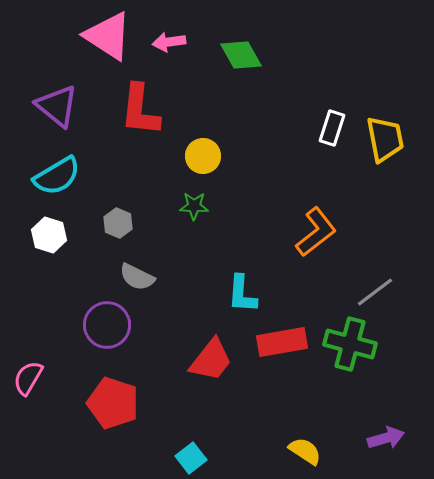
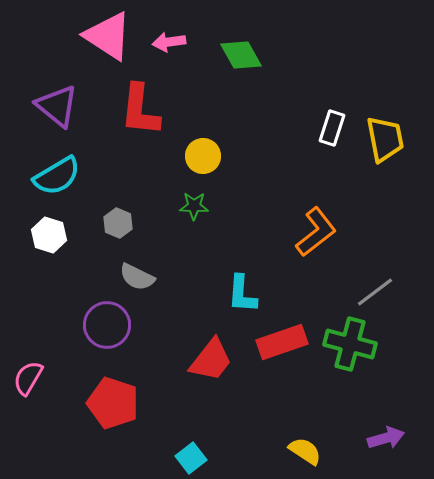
red rectangle: rotated 9 degrees counterclockwise
